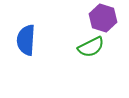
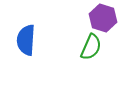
green semicircle: rotated 40 degrees counterclockwise
